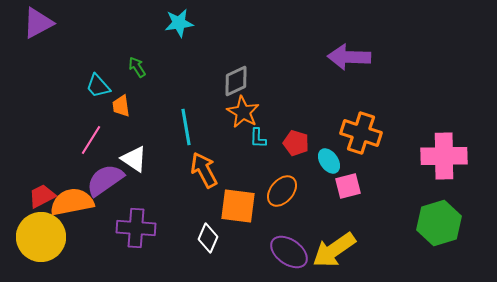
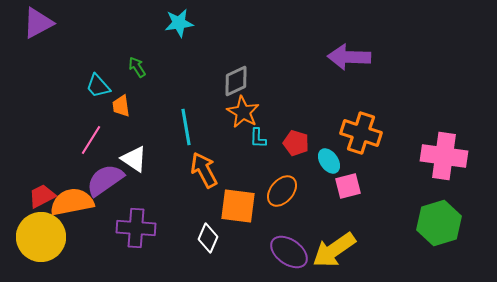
pink cross: rotated 9 degrees clockwise
